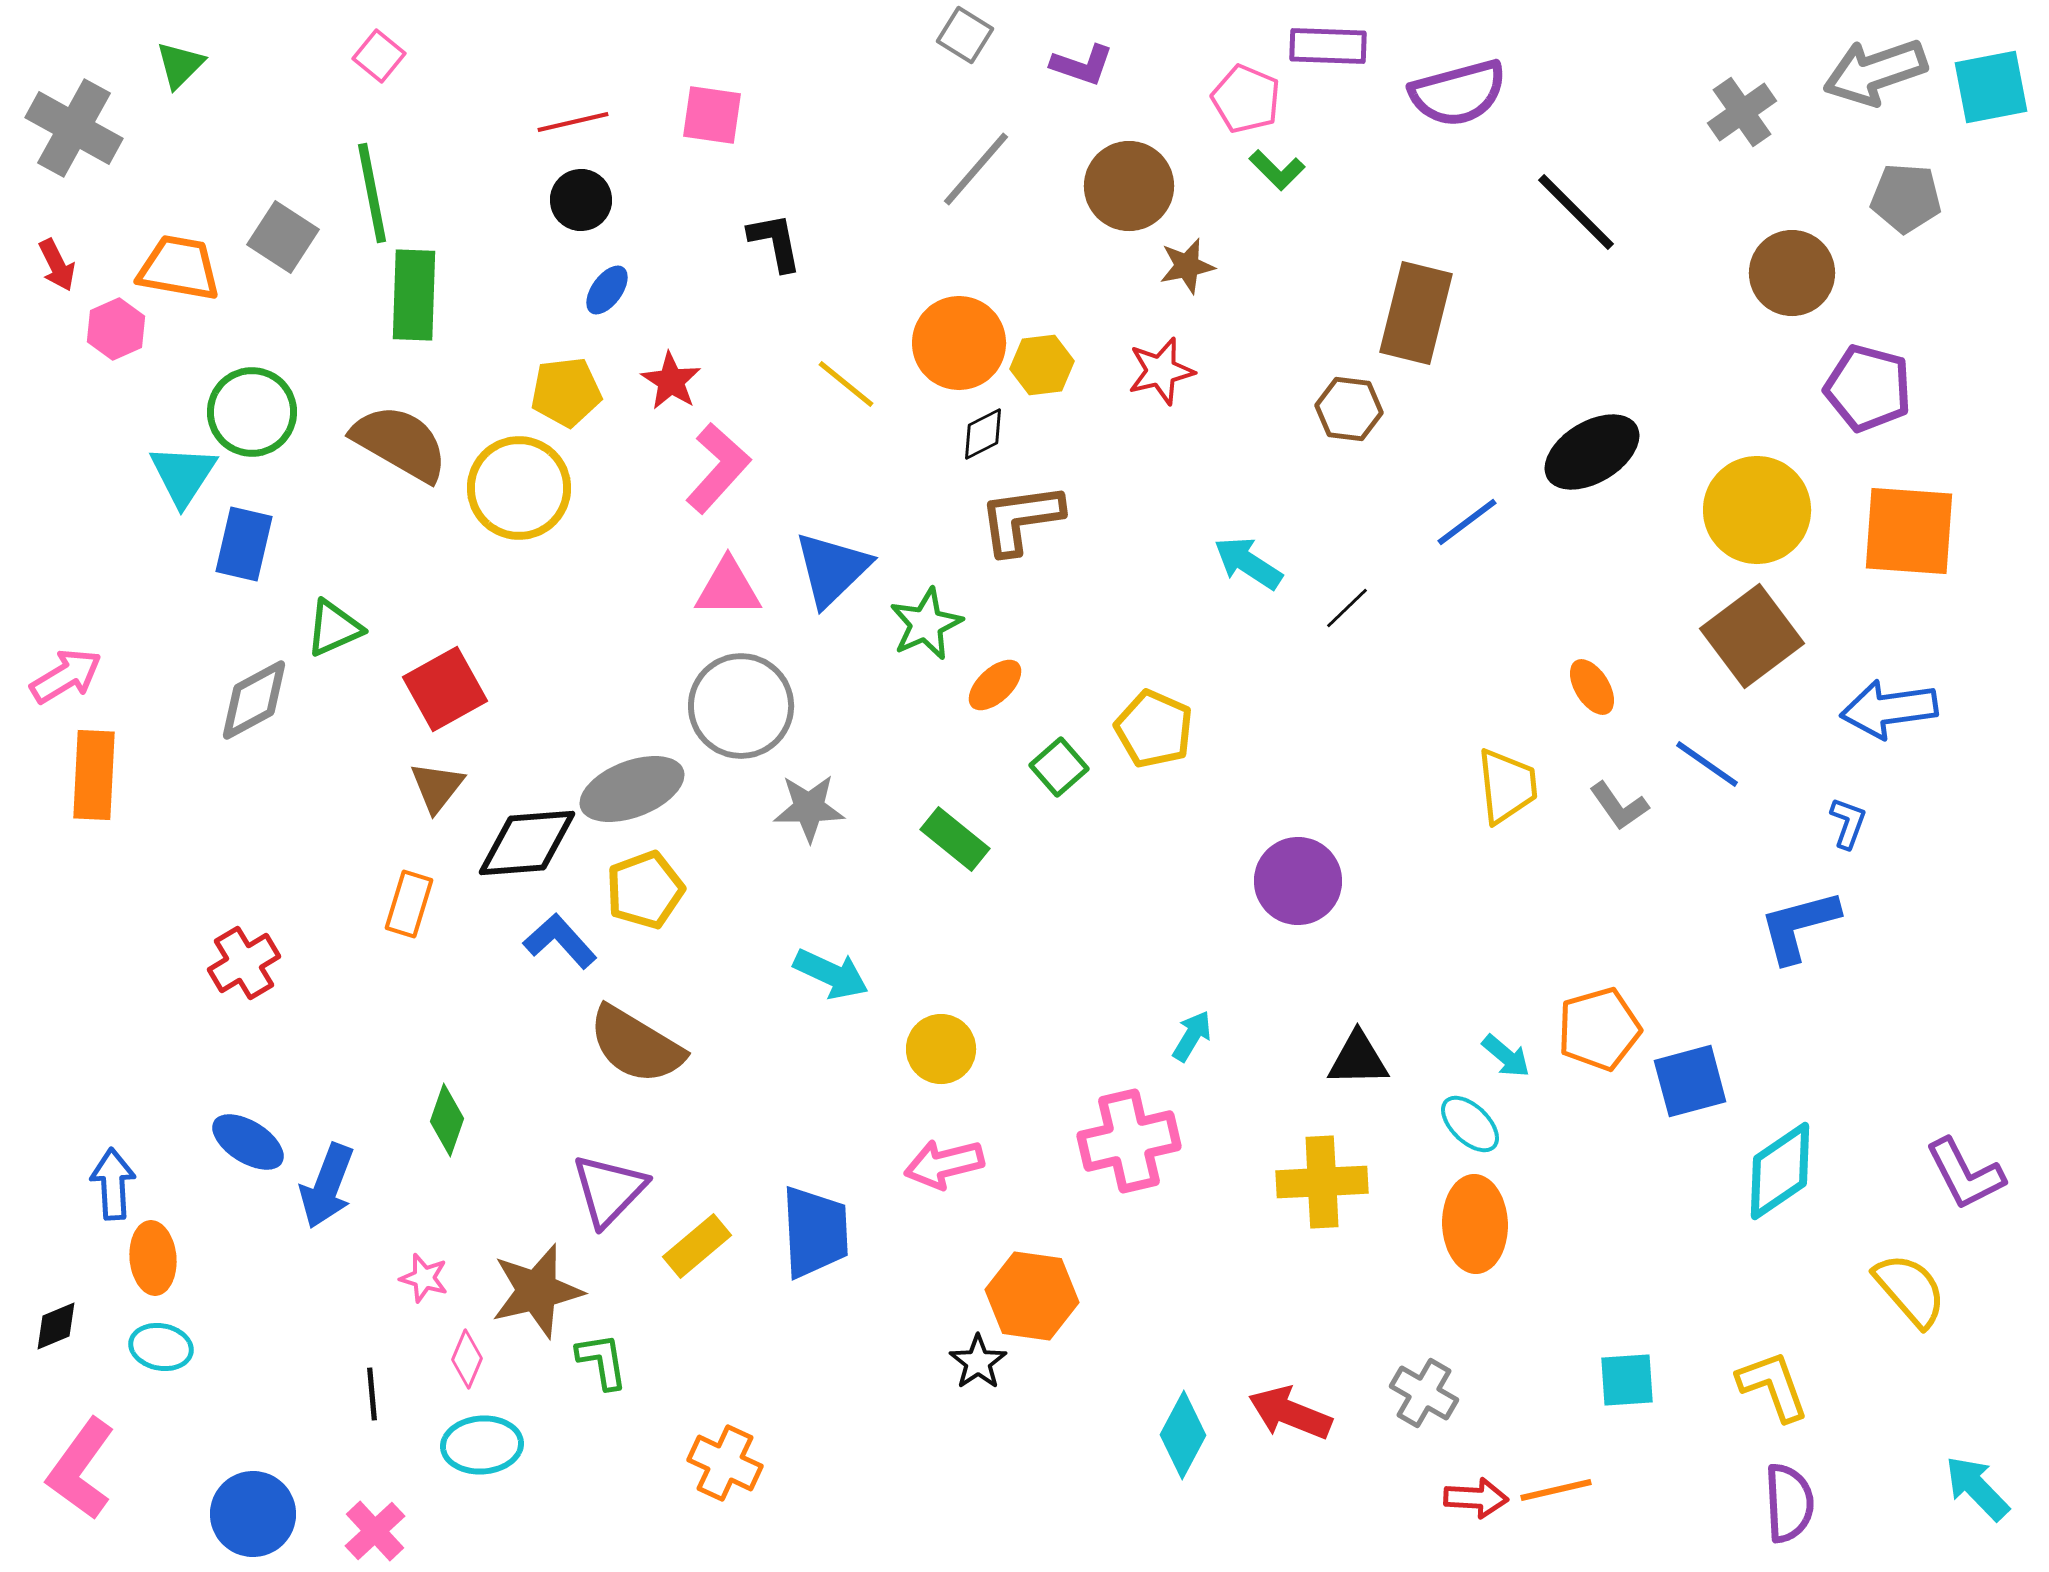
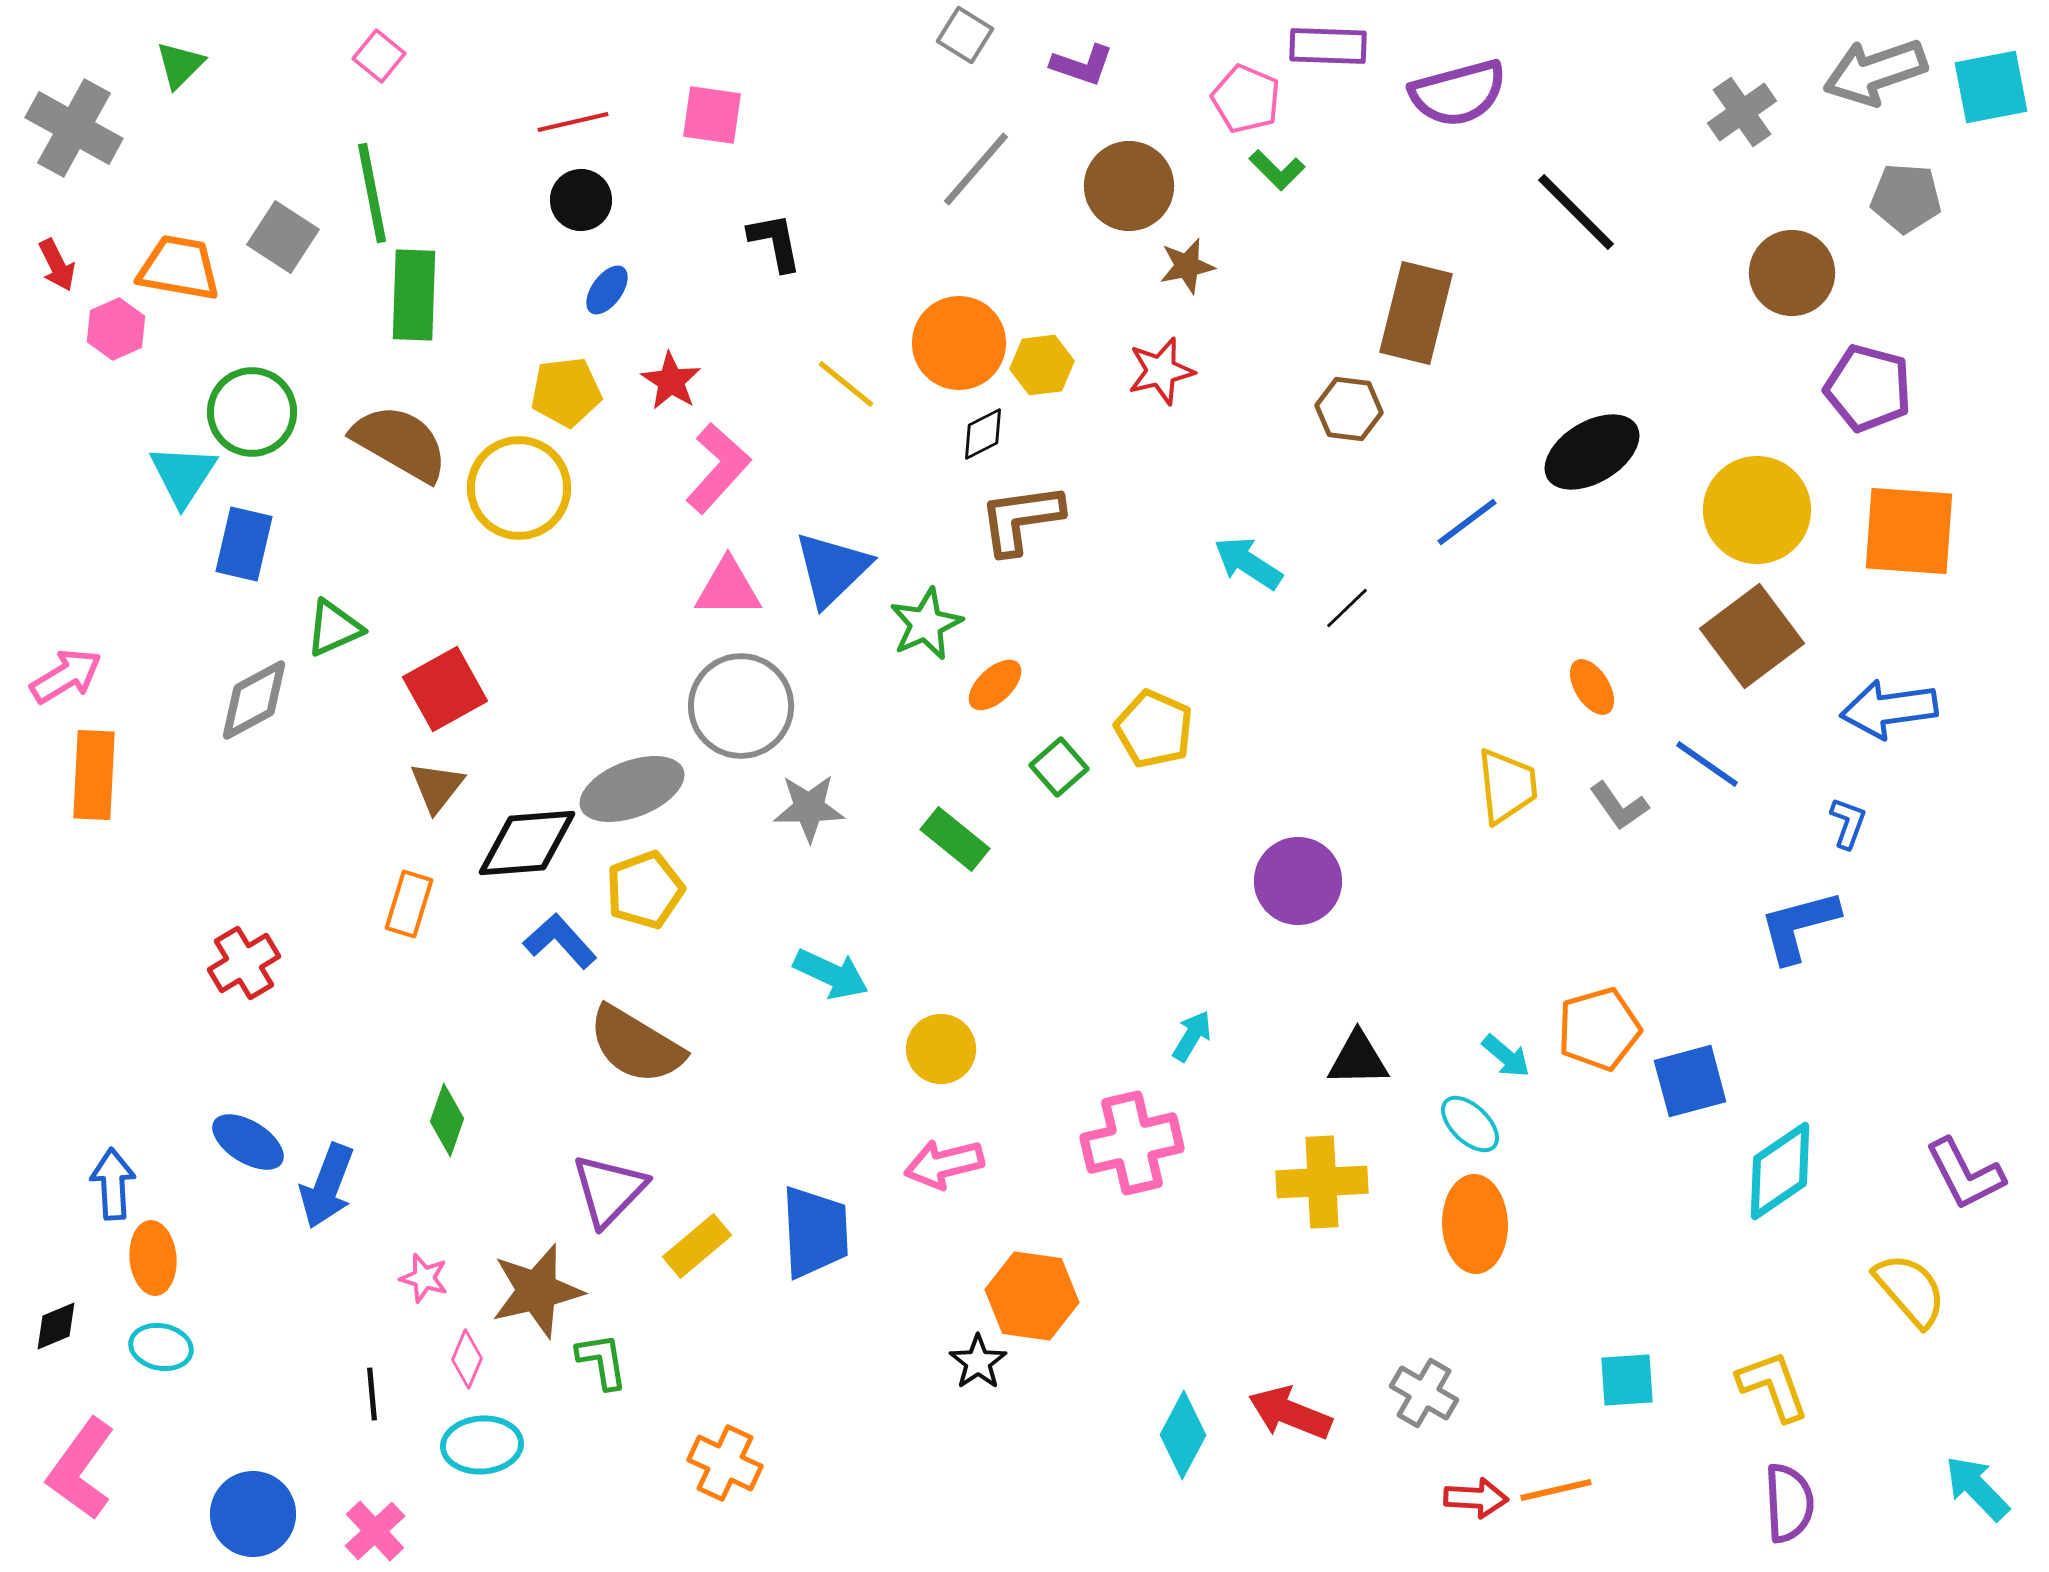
pink cross at (1129, 1141): moved 3 px right, 2 px down
